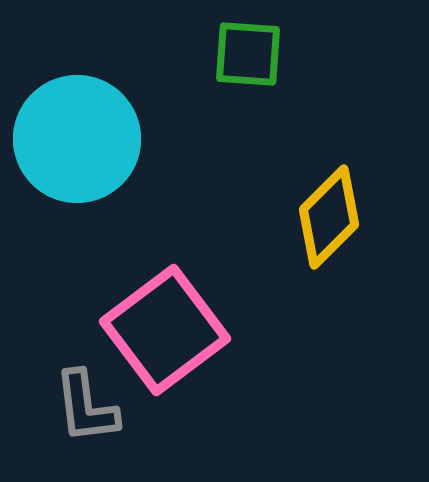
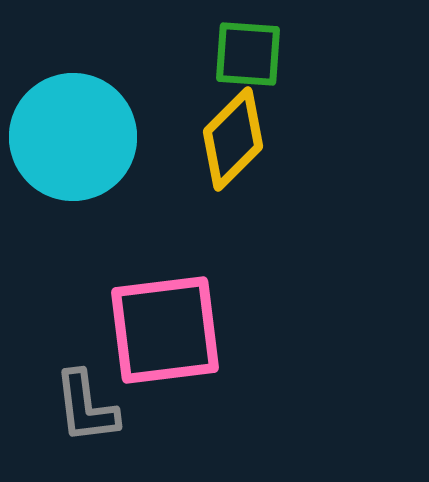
cyan circle: moved 4 px left, 2 px up
yellow diamond: moved 96 px left, 78 px up
pink square: rotated 30 degrees clockwise
